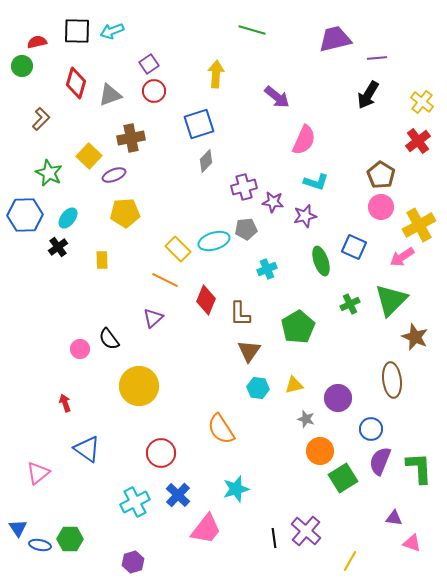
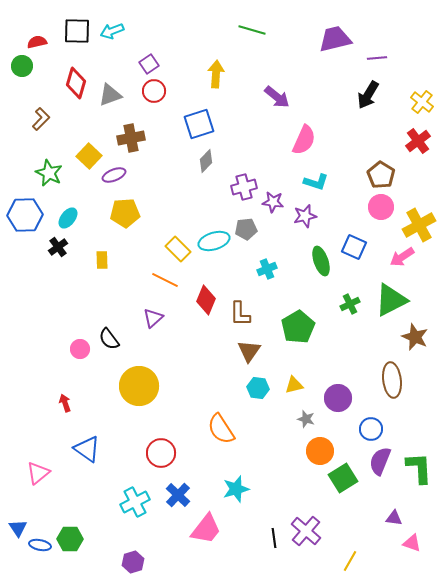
green triangle at (391, 300): rotated 18 degrees clockwise
